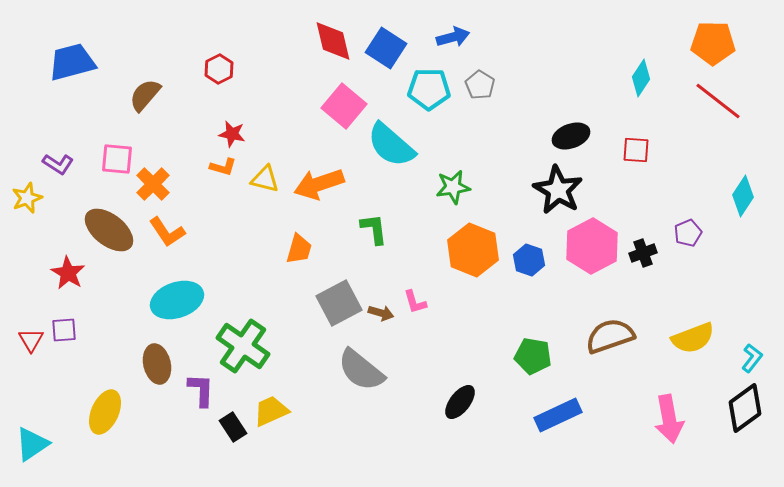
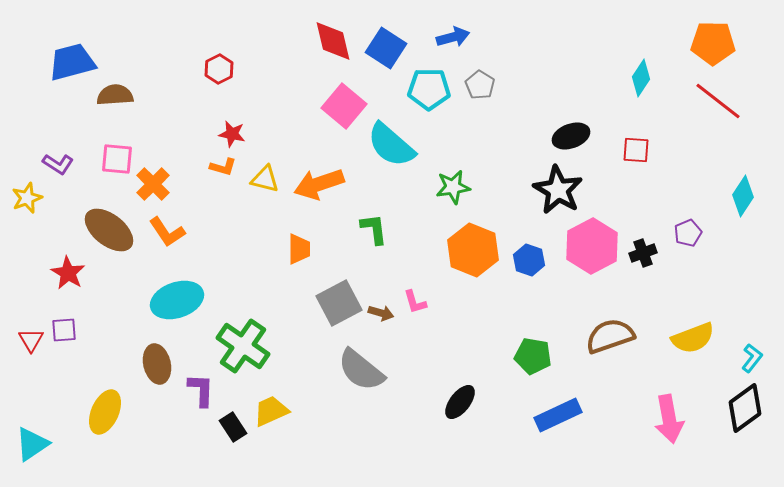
brown semicircle at (145, 95): moved 30 px left; rotated 45 degrees clockwise
orange trapezoid at (299, 249): rotated 16 degrees counterclockwise
